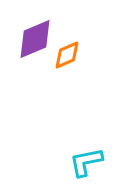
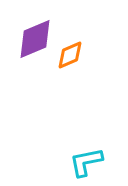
orange diamond: moved 3 px right
